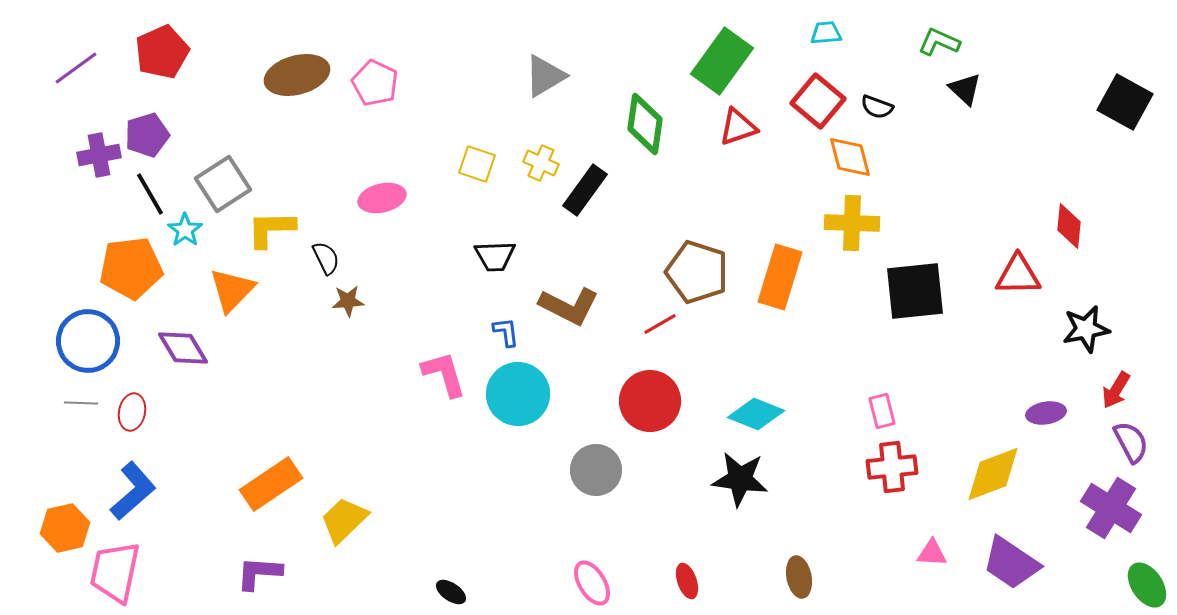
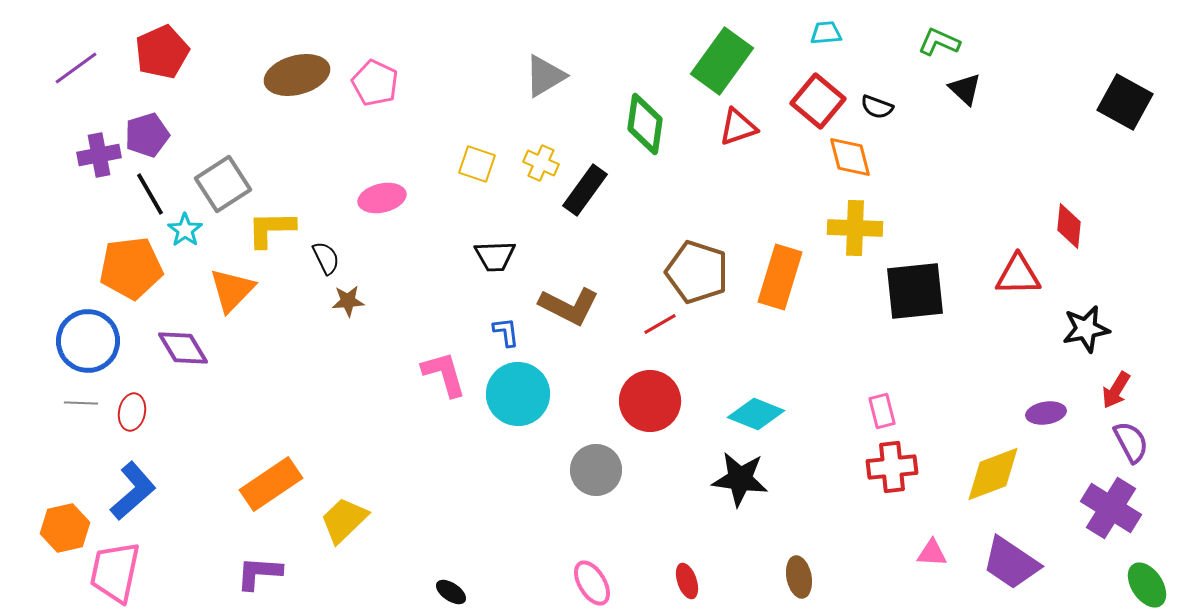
yellow cross at (852, 223): moved 3 px right, 5 px down
